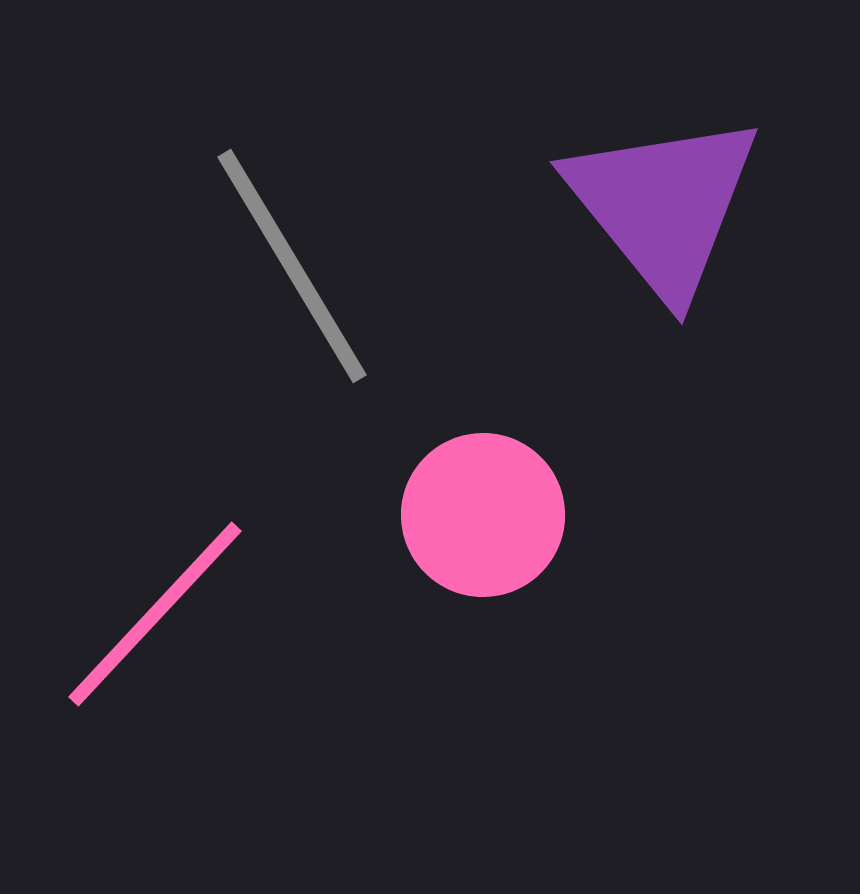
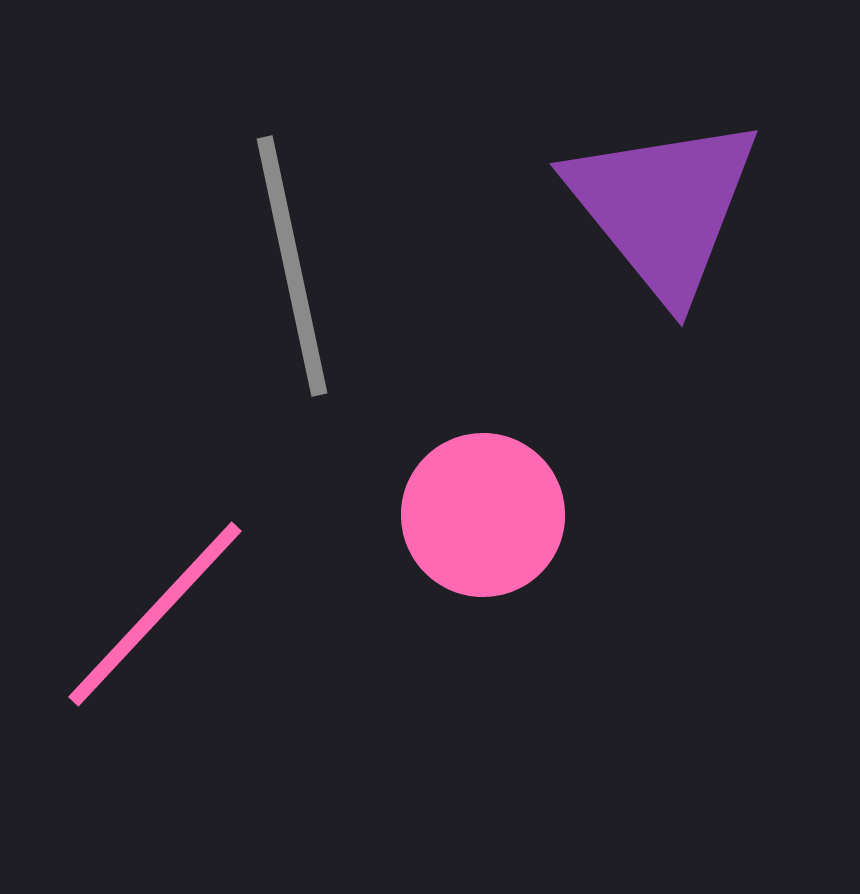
purple triangle: moved 2 px down
gray line: rotated 19 degrees clockwise
